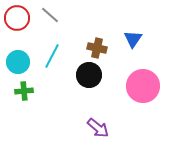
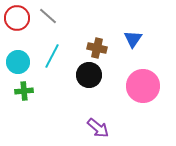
gray line: moved 2 px left, 1 px down
